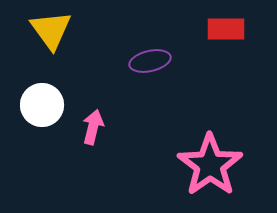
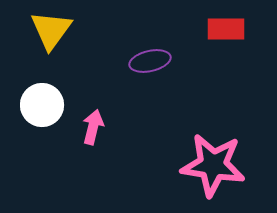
yellow triangle: rotated 12 degrees clockwise
pink star: moved 3 px right; rotated 28 degrees counterclockwise
